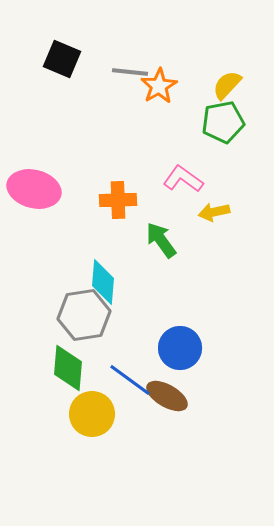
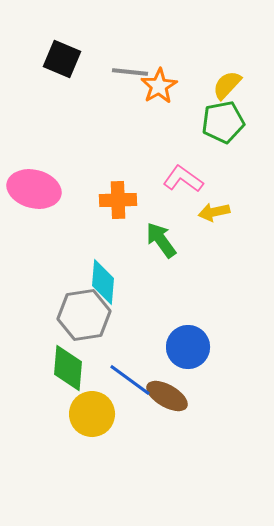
blue circle: moved 8 px right, 1 px up
